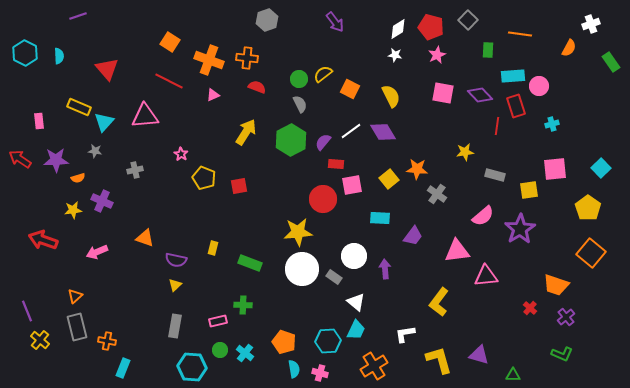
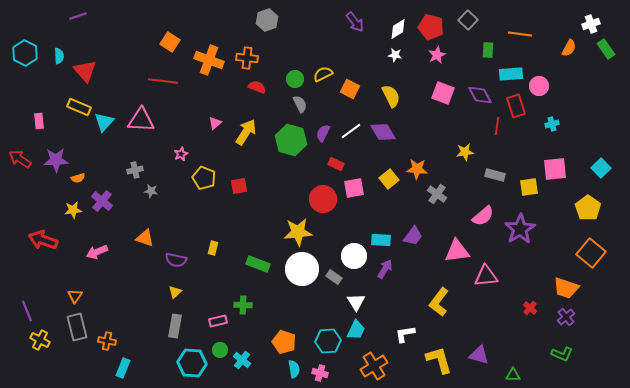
purple arrow at (335, 22): moved 20 px right
green rectangle at (611, 62): moved 5 px left, 13 px up
red triangle at (107, 69): moved 22 px left, 2 px down
yellow semicircle at (323, 74): rotated 12 degrees clockwise
cyan rectangle at (513, 76): moved 2 px left, 2 px up
green circle at (299, 79): moved 4 px left
red line at (169, 81): moved 6 px left; rotated 20 degrees counterclockwise
pink square at (443, 93): rotated 10 degrees clockwise
pink triangle at (213, 95): moved 2 px right, 28 px down; rotated 16 degrees counterclockwise
purple diamond at (480, 95): rotated 15 degrees clockwise
pink triangle at (145, 116): moved 4 px left, 4 px down; rotated 8 degrees clockwise
green hexagon at (291, 140): rotated 16 degrees counterclockwise
purple semicircle at (323, 142): moved 9 px up; rotated 12 degrees counterclockwise
gray star at (95, 151): moved 56 px right, 40 px down
pink star at (181, 154): rotated 16 degrees clockwise
red rectangle at (336, 164): rotated 21 degrees clockwise
pink square at (352, 185): moved 2 px right, 3 px down
yellow square at (529, 190): moved 3 px up
purple cross at (102, 201): rotated 15 degrees clockwise
cyan rectangle at (380, 218): moved 1 px right, 22 px down
green rectangle at (250, 263): moved 8 px right, 1 px down
purple arrow at (385, 269): rotated 36 degrees clockwise
yellow triangle at (175, 285): moved 7 px down
orange trapezoid at (556, 285): moved 10 px right, 3 px down
orange triangle at (75, 296): rotated 14 degrees counterclockwise
white triangle at (356, 302): rotated 18 degrees clockwise
yellow cross at (40, 340): rotated 12 degrees counterclockwise
cyan cross at (245, 353): moved 3 px left, 7 px down
cyan hexagon at (192, 367): moved 4 px up
